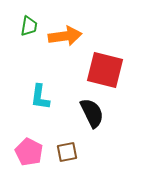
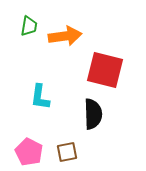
black semicircle: moved 1 px right, 1 px down; rotated 24 degrees clockwise
